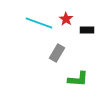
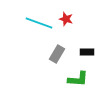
red star: rotated 16 degrees counterclockwise
black rectangle: moved 22 px down
gray rectangle: moved 1 px down
